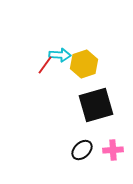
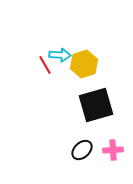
red line: rotated 66 degrees counterclockwise
